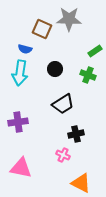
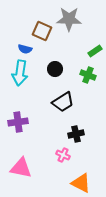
brown square: moved 2 px down
black trapezoid: moved 2 px up
